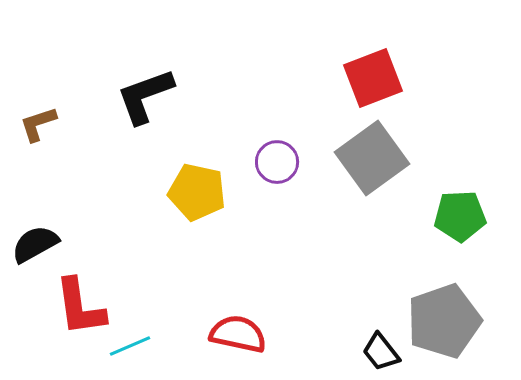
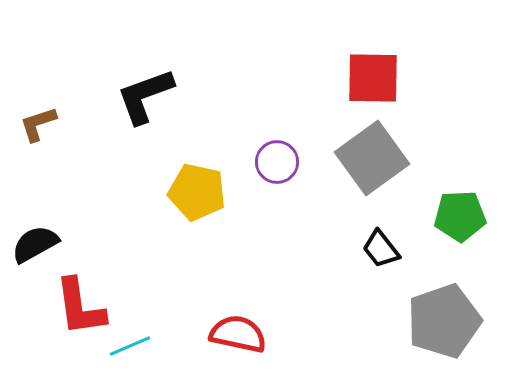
red square: rotated 22 degrees clockwise
black trapezoid: moved 103 px up
